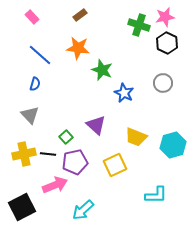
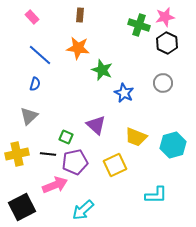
brown rectangle: rotated 48 degrees counterclockwise
gray triangle: moved 1 px left, 1 px down; rotated 30 degrees clockwise
green square: rotated 24 degrees counterclockwise
yellow cross: moved 7 px left
